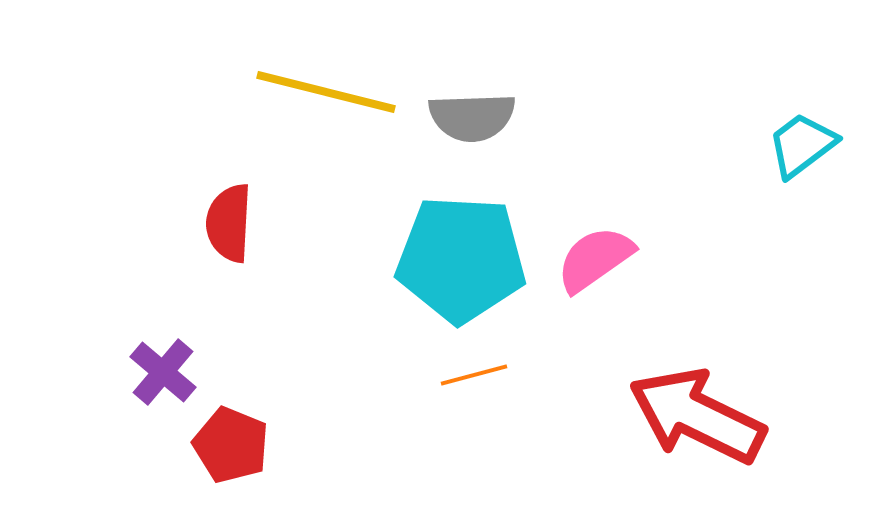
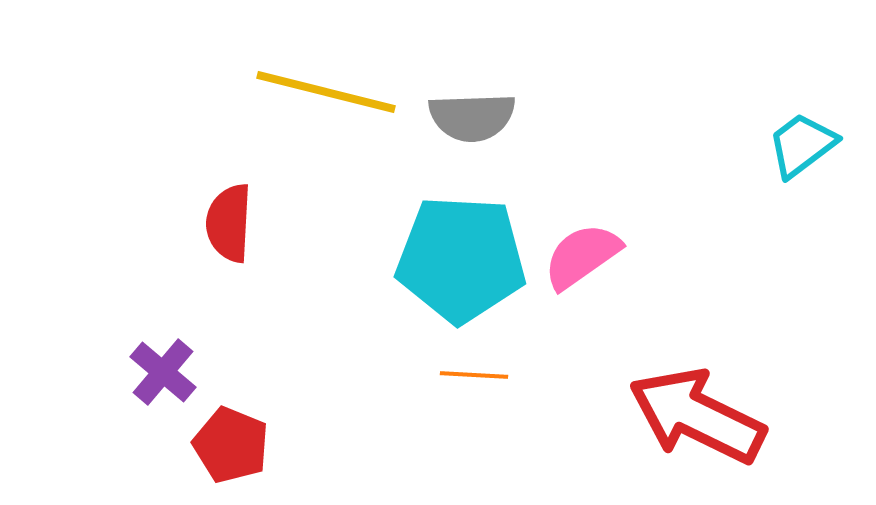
pink semicircle: moved 13 px left, 3 px up
orange line: rotated 18 degrees clockwise
